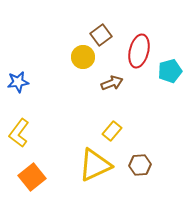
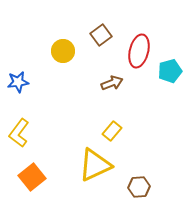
yellow circle: moved 20 px left, 6 px up
brown hexagon: moved 1 px left, 22 px down
